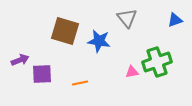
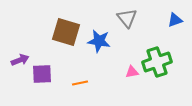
brown square: moved 1 px right, 1 px down
